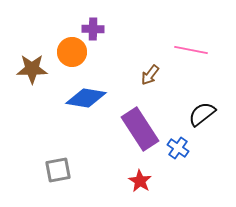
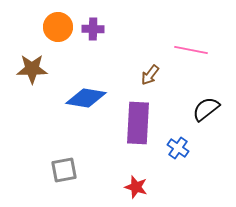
orange circle: moved 14 px left, 25 px up
black semicircle: moved 4 px right, 5 px up
purple rectangle: moved 2 px left, 6 px up; rotated 36 degrees clockwise
gray square: moved 6 px right
red star: moved 4 px left, 6 px down; rotated 15 degrees counterclockwise
